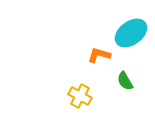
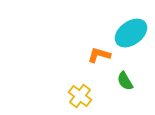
yellow cross: rotated 10 degrees clockwise
